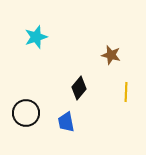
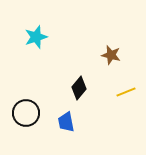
yellow line: rotated 66 degrees clockwise
